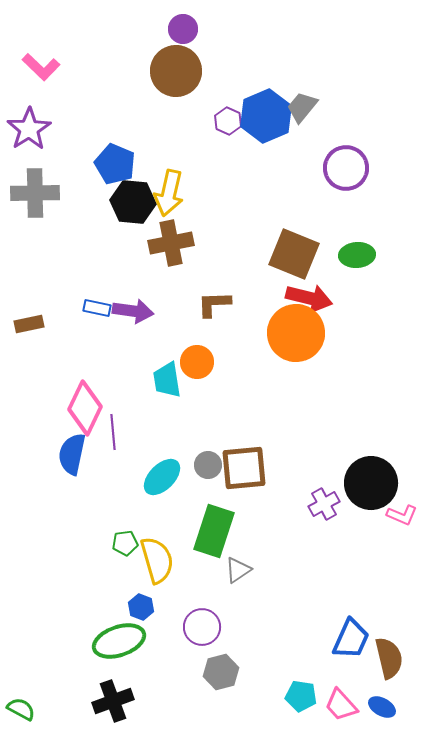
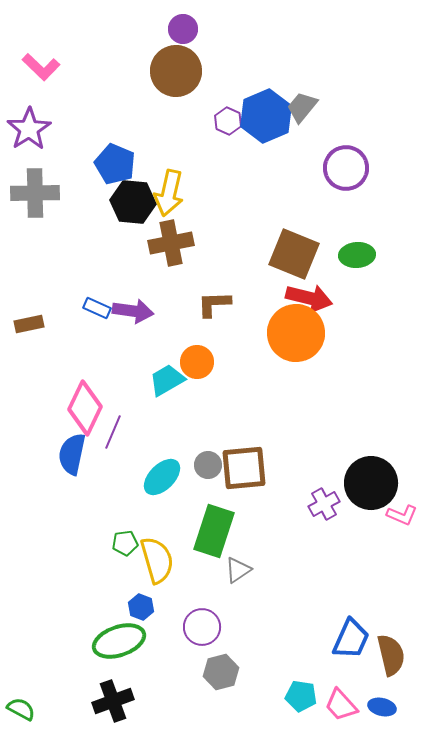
blue rectangle at (97, 308): rotated 12 degrees clockwise
cyan trapezoid at (167, 380): rotated 69 degrees clockwise
purple line at (113, 432): rotated 28 degrees clockwise
brown semicircle at (389, 658): moved 2 px right, 3 px up
blue ellipse at (382, 707): rotated 16 degrees counterclockwise
